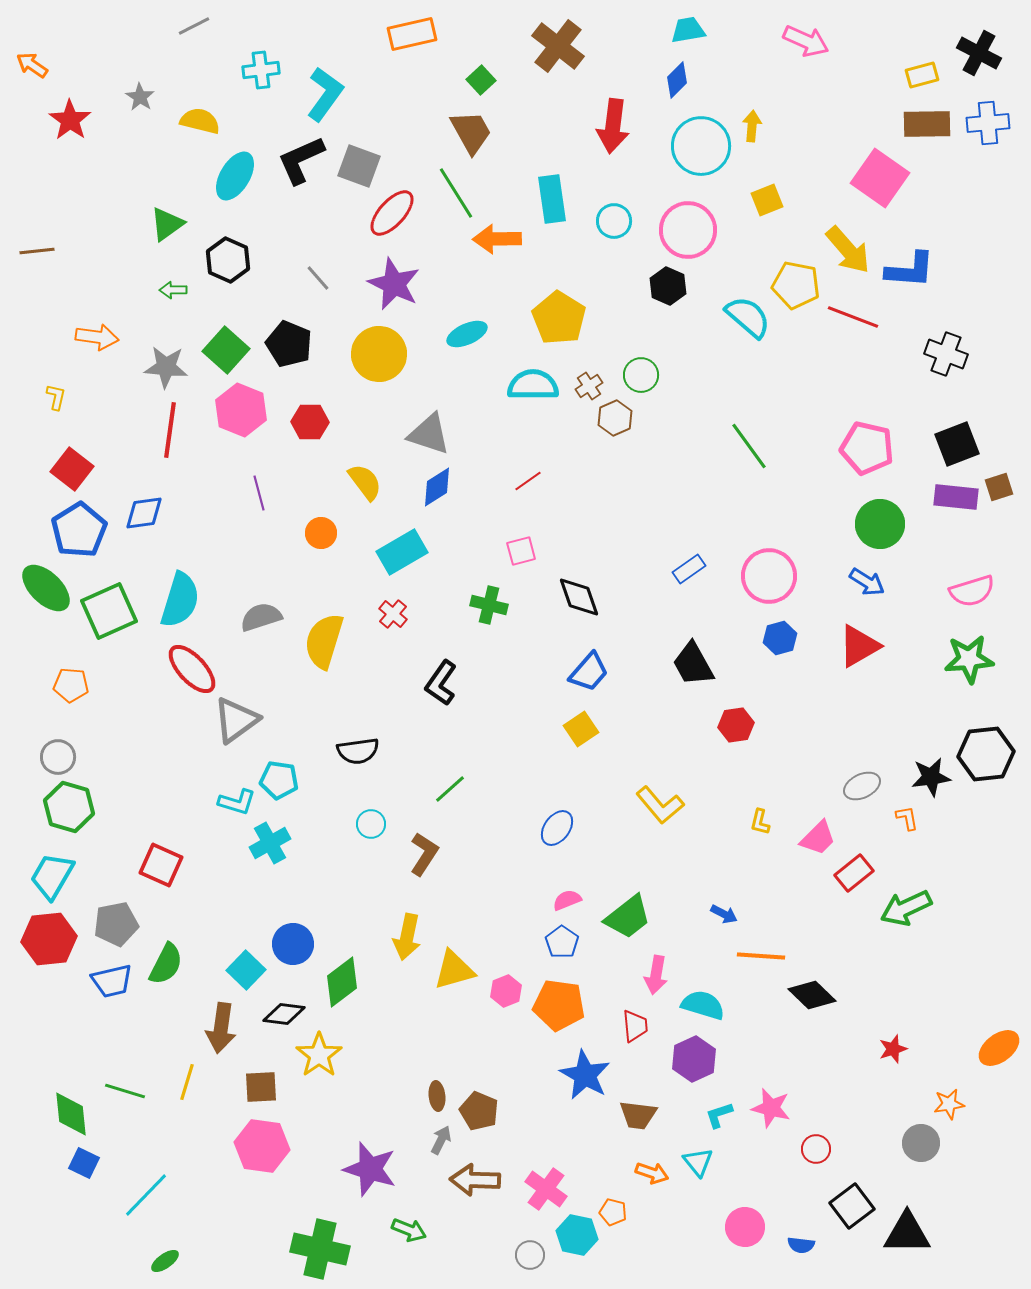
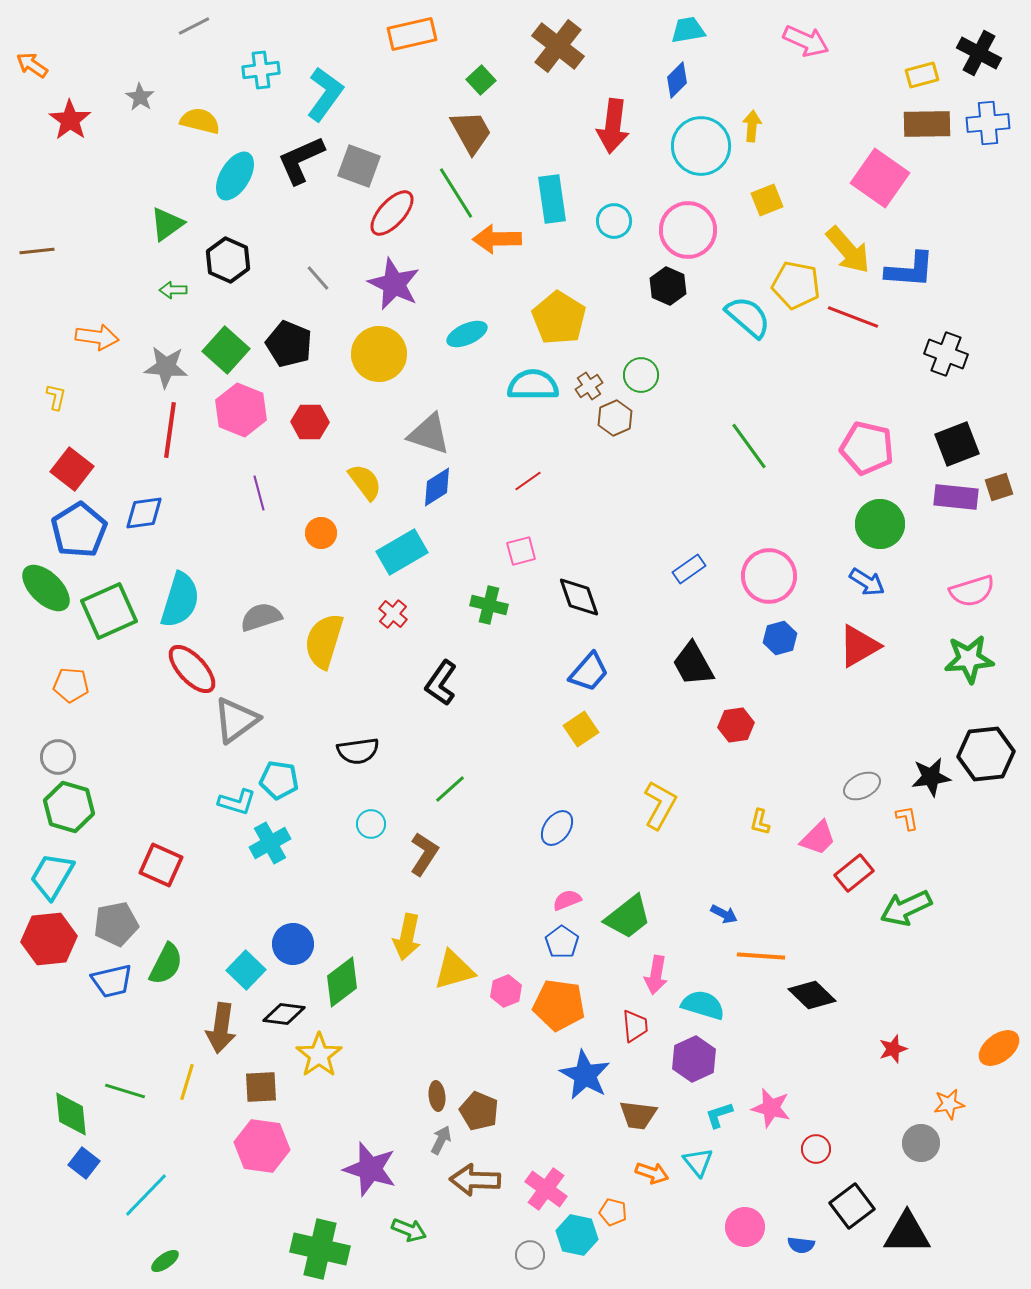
yellow L-shape at (660, 805): rotated 111 degrees counterclockwise
blue square at (84, 1163): rotated 12 degrees clockwise
